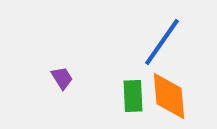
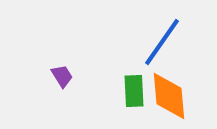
purple trapezoid: moved 2 px up
green rectangle: moved 1 px right, 5 px up
